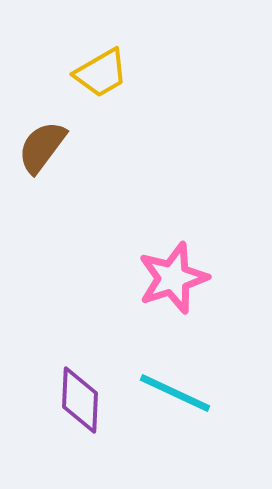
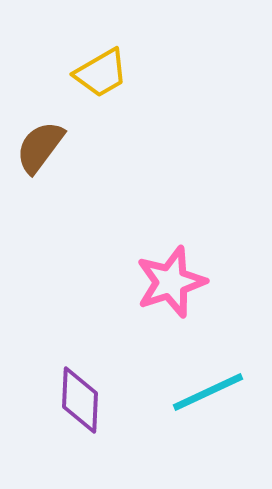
brown semicircle: moved 2 px left
pink star: moved 2 px left, 4 px down
cyan line: moved 33 px right, 1 px up; rotated 50 degrees counterclockwise
